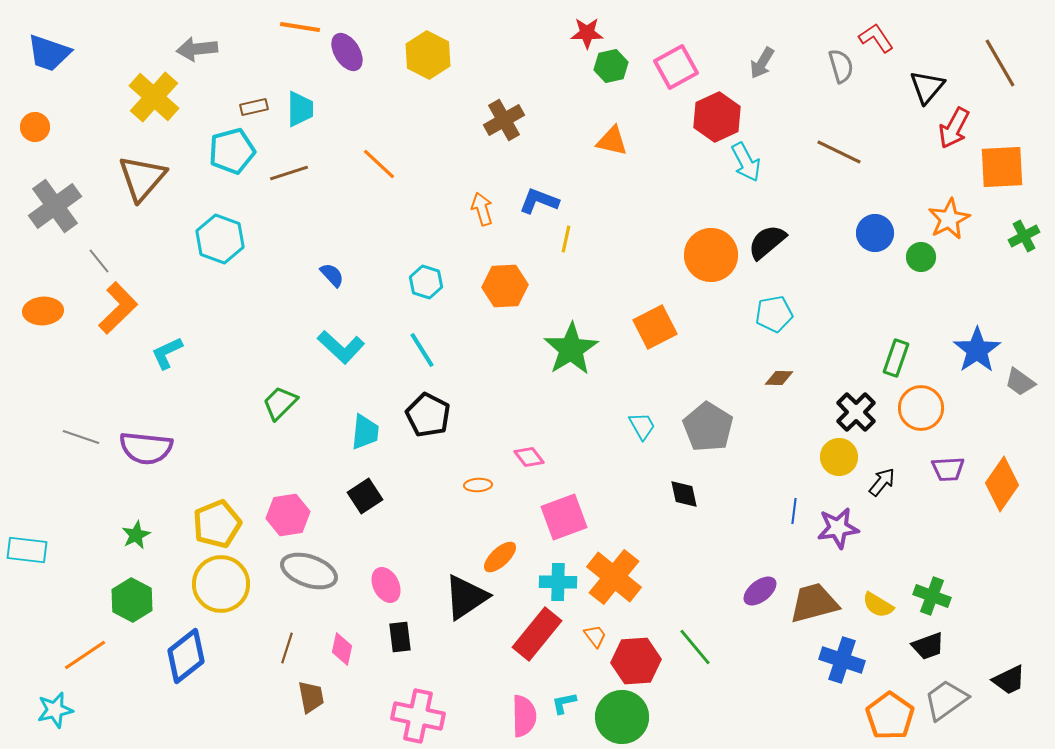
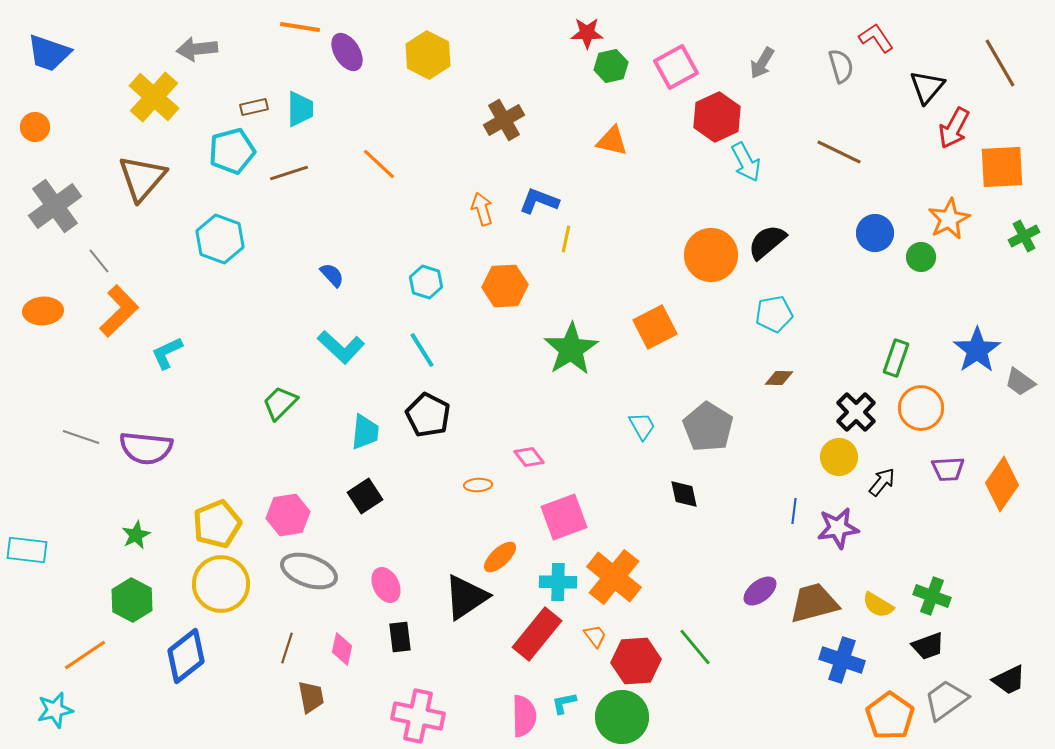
orange L-shape at (118, 308): moved 1 px right, 3 px down
